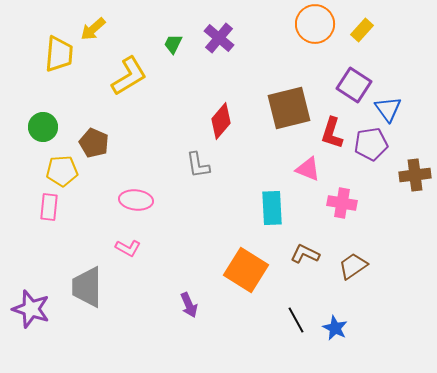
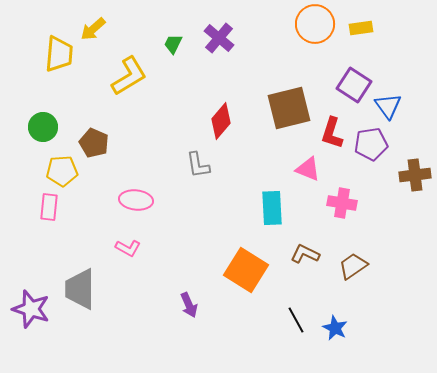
yellow rectangle: moved 1 px left, 2 px up; rotated 40 degrees clockwise
blue triangle: moved 3 px up
gray trapezoid: moved 7 px left, 2 px down
